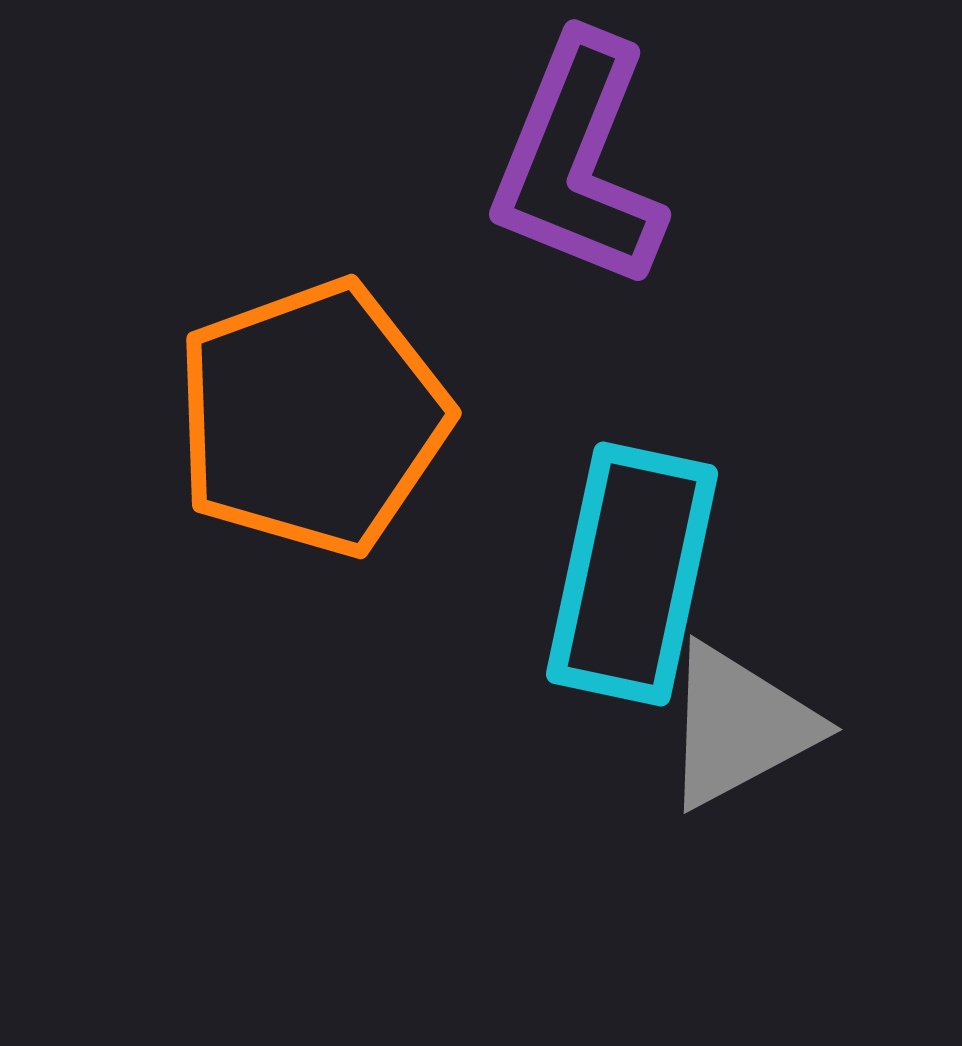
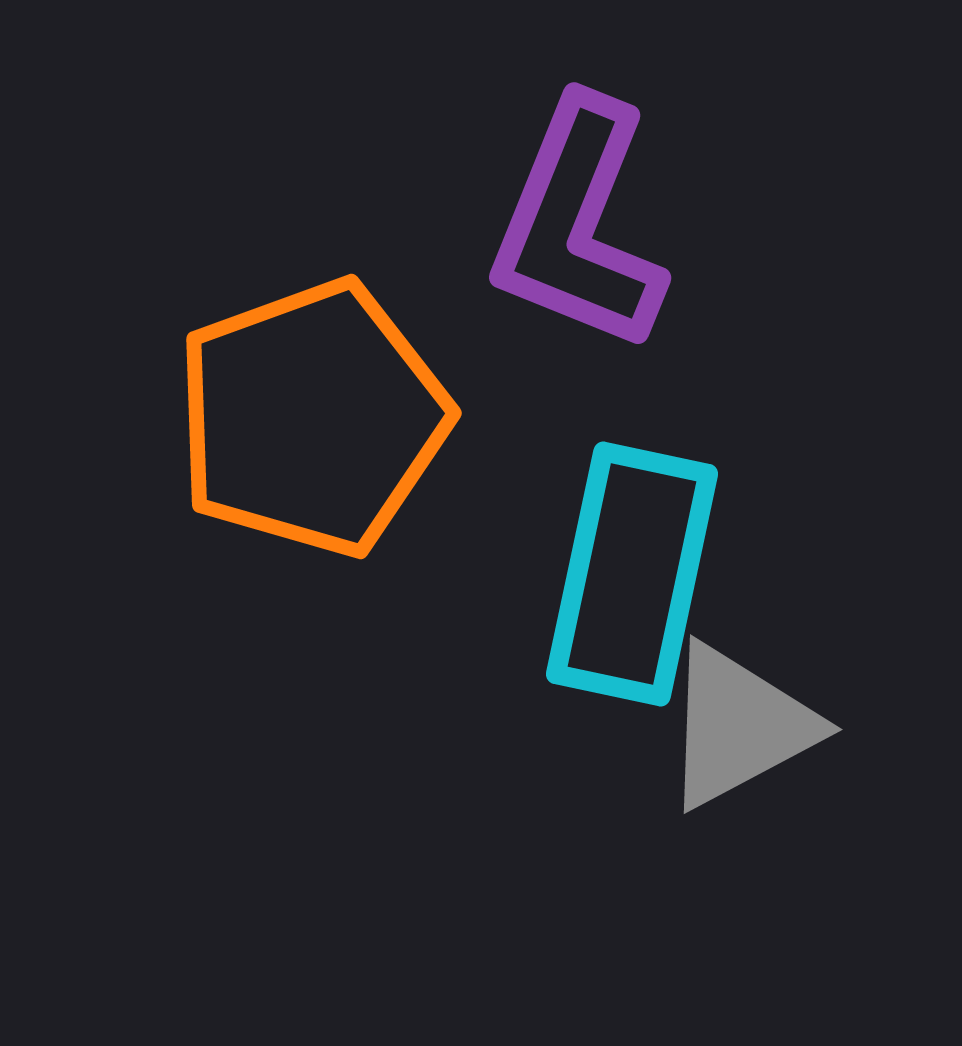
purple L-shape: moved 63 px down
